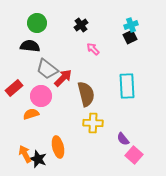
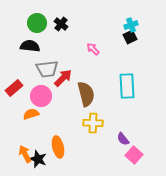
black cross: moved 20 px left, 1 px up; rotated 16 degrees counterclockwise
gray trapezoid: rotated 45 degrees counterclockwise
